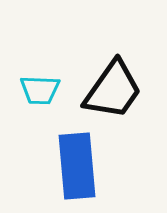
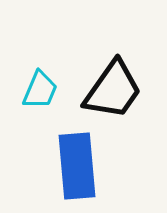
cyan trapezoid: rotated 69 degrees counterclockwise
